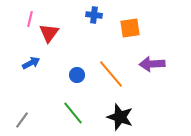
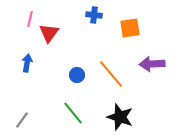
blue arrow: moved 4 px left; rotated 54 degrees counterclockwise
